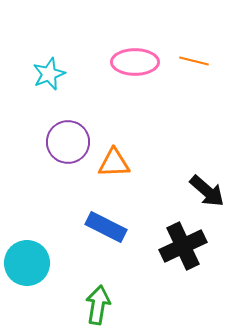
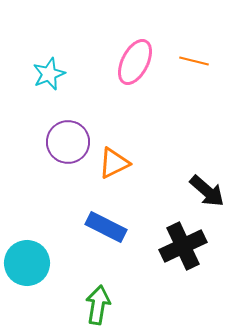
pink ellipse: rotated 63 degrees counterclockwise
orange triangle: rotated 24 degrees counterclockwise
